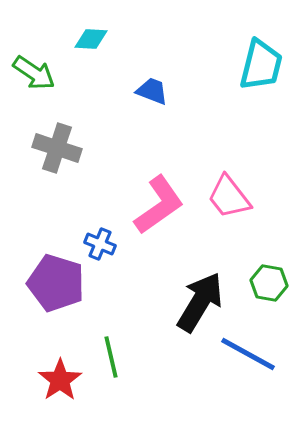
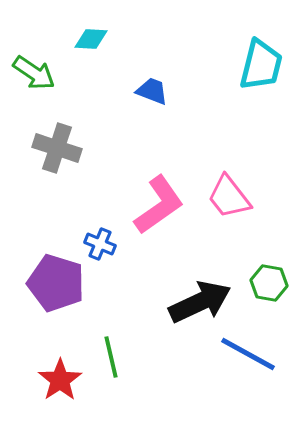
black arrow: rotated 34 degrees clockwise
